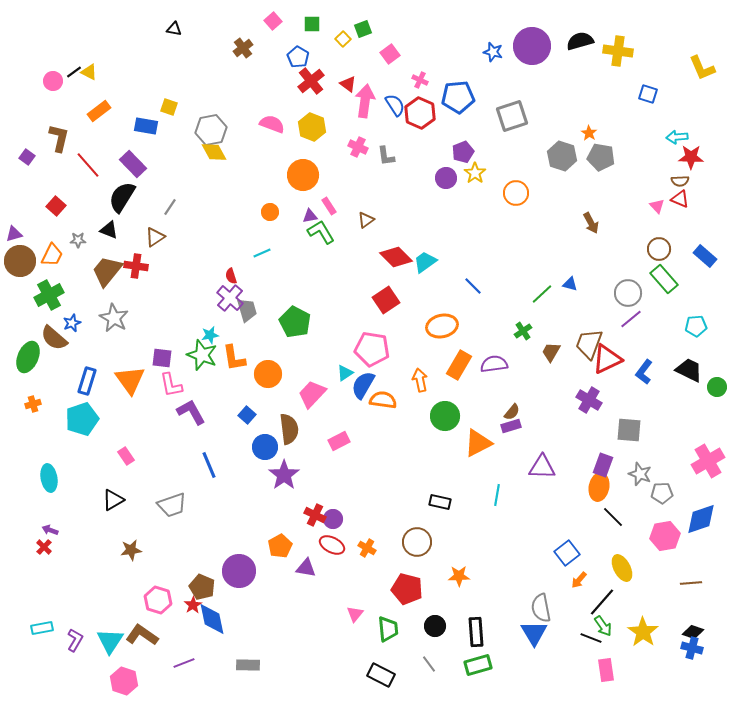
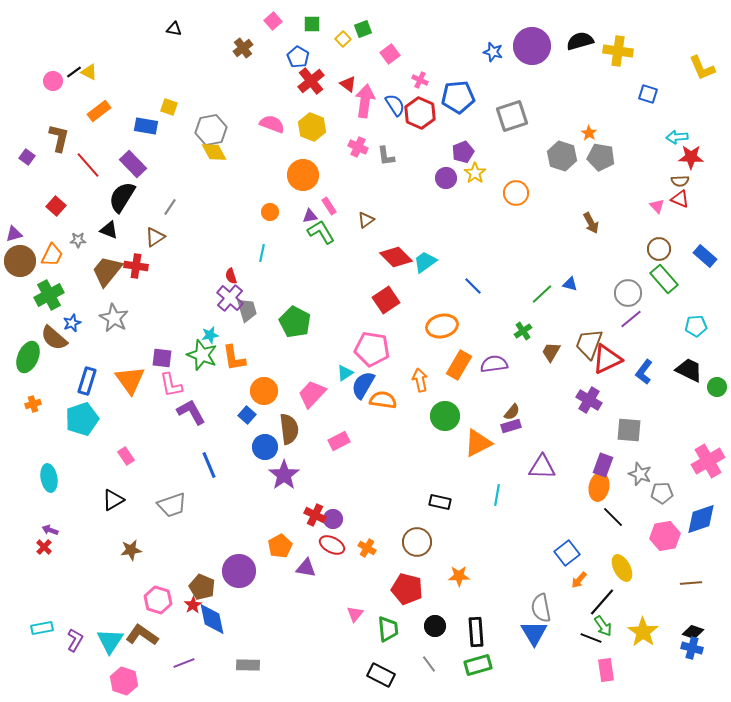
cyan line at (262, 253): rotated 54 degrees counterclockwise
orange circle at (268, 374): moved 4 px left, 17 px down
